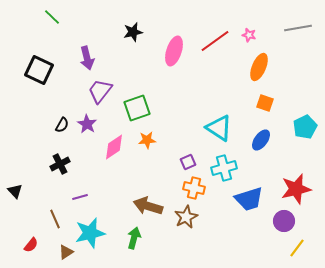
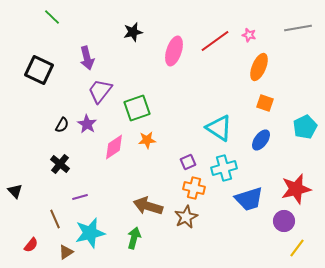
black cross: rotated 24 degrees counterclockwise
